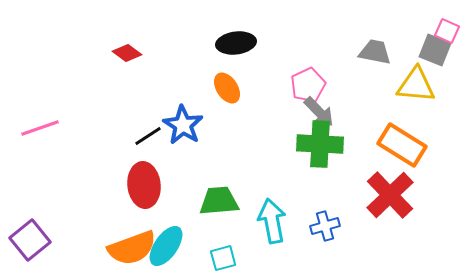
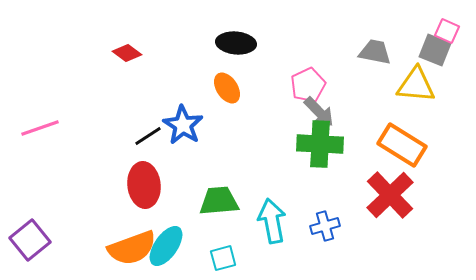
black ellipse: rotated 12 degrees clockwise
